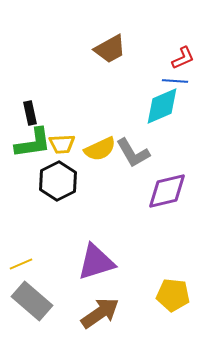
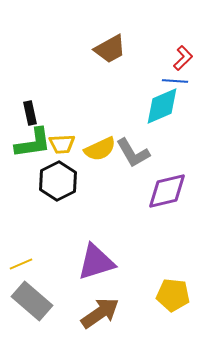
red L-shape: rotated 20 degrees counterclockwise
